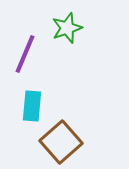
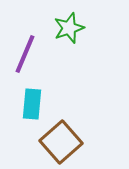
green star: moved 2 px right
cyan rectangle: moved 2 px up
